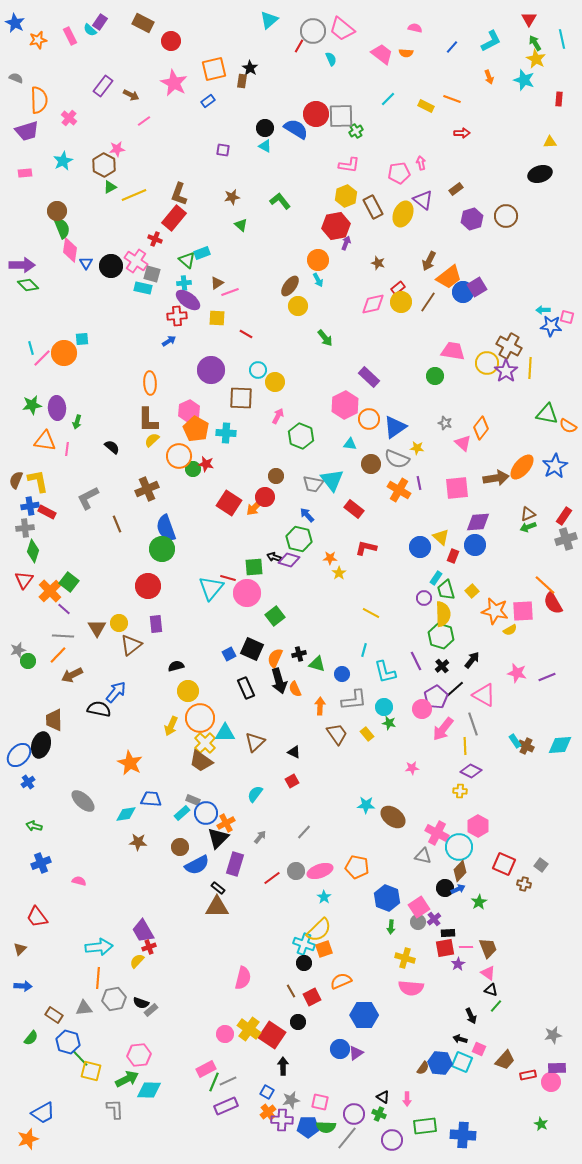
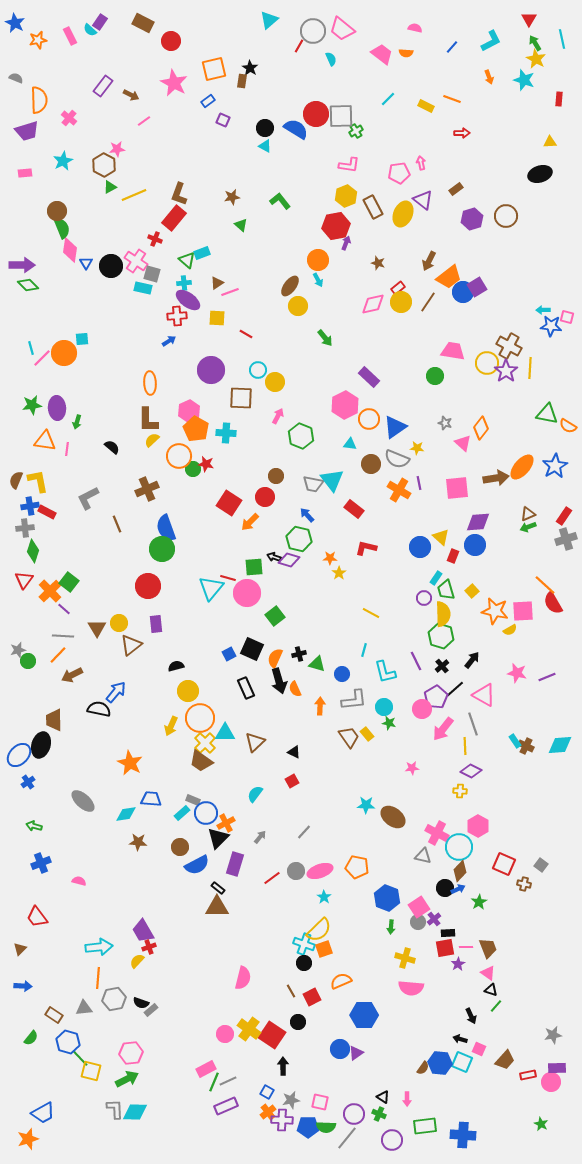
purple square at (223, 150): moved 30 px up; rotated 16 degrees clockwise
orange arrow at (255, 507): moved 5 px left, 15 px down
brown trapezoid at (337, 734): moved 12 px right, 3 px down
pink hexagon at (139, 1055): moved 8 px left, 2 px up
cyan diamond at (149, 1090): moved 14 px left, 22 px down
